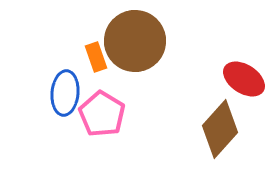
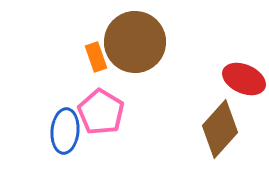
brown circle: moved 1 px down
red ellipse: rotated 9 degrees counterclockwise
blue ellipse: moved 38 px down
pink pentagon: moved 1 px left, 2 px up
